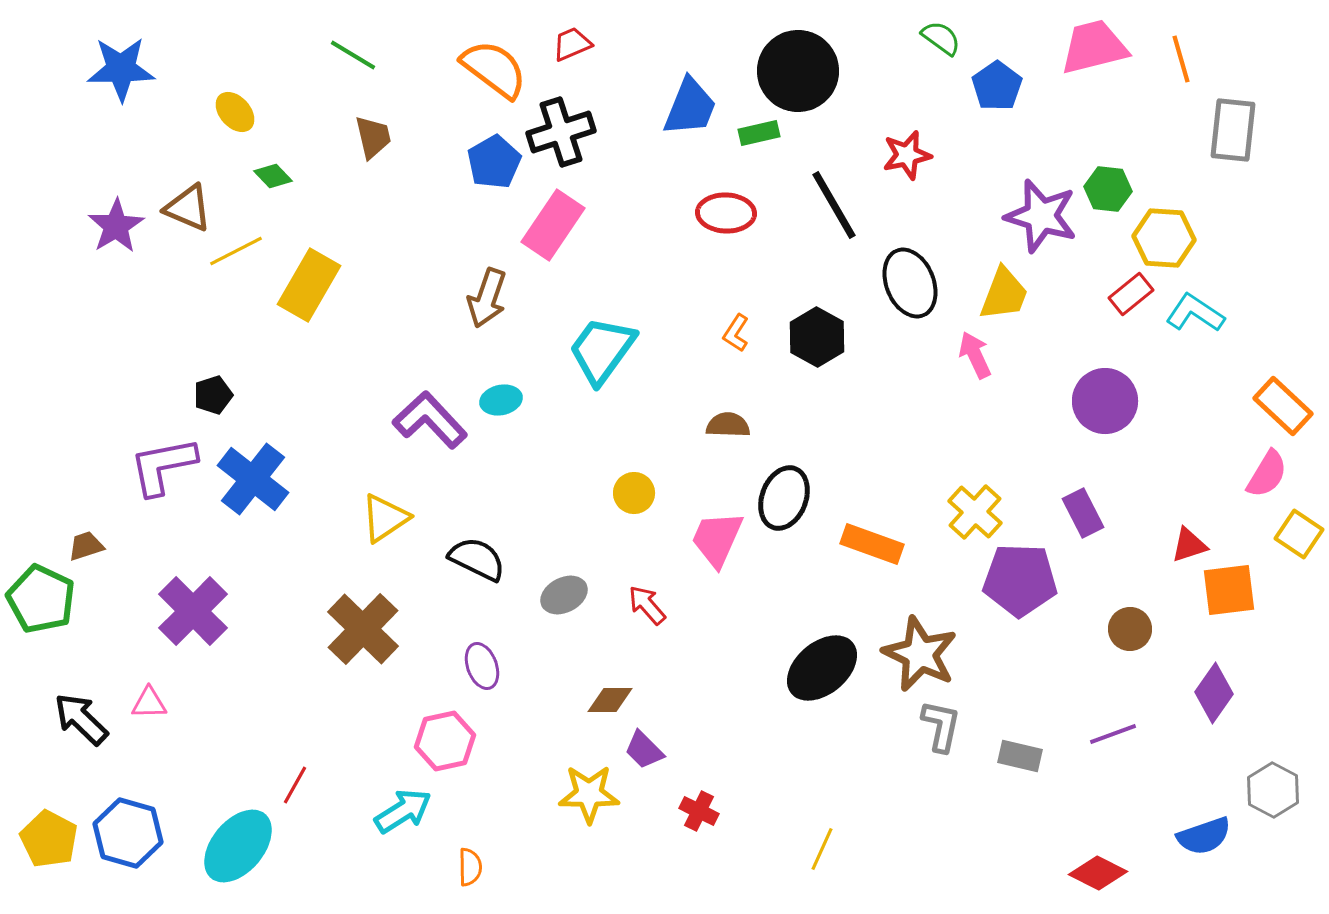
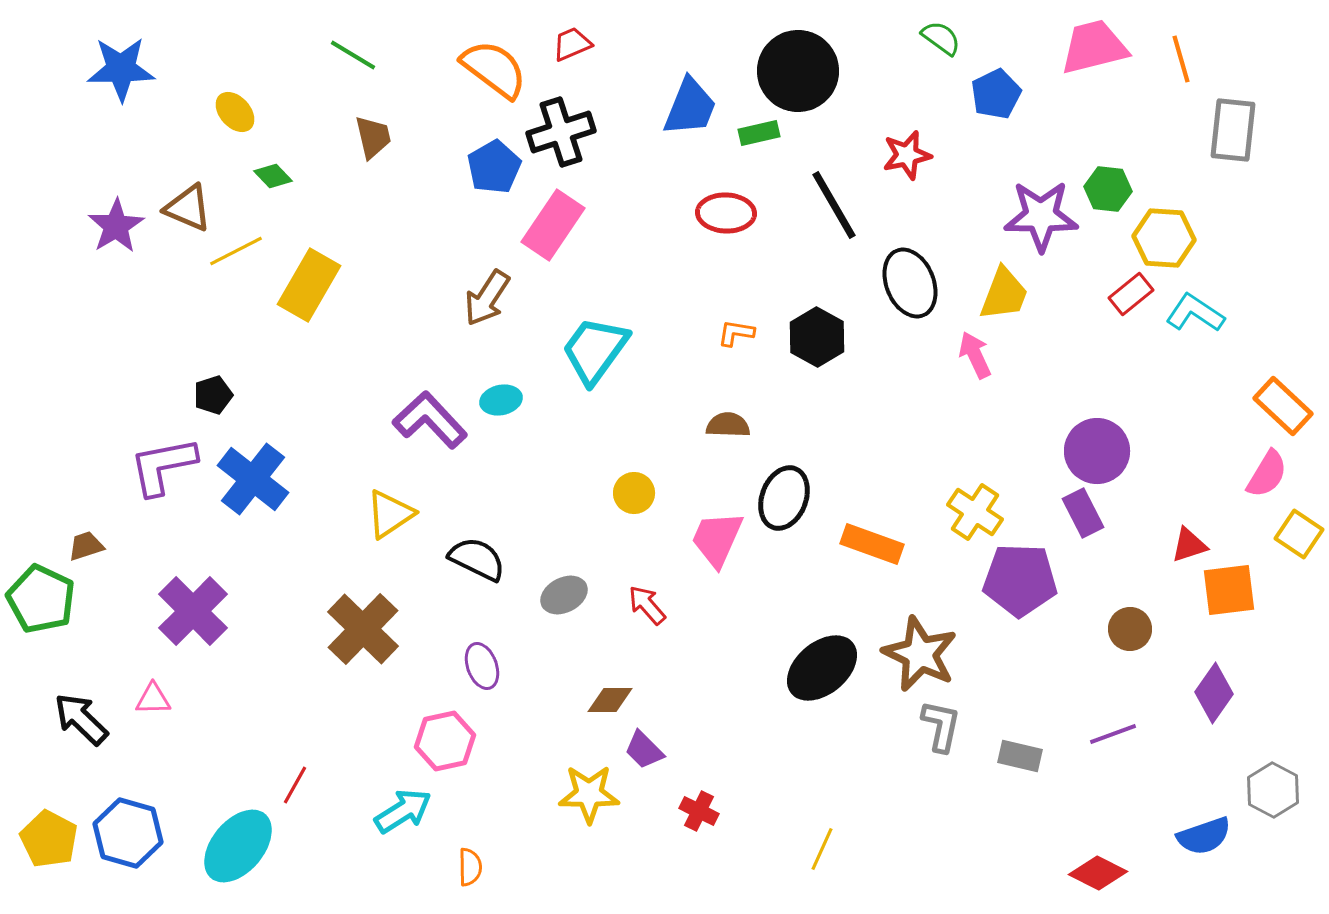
blue pentagon at (997, 86): moved 1 px left, 8 px down; rotated 9 degrees clockwise
blue pentagon at (494, 162): moved 5 px down
purple star at (1041, 216): rotated 16 degrees counterclockwise
brown arrow at (487, 298): rotated 14 degrees clockwise
orange L-shape at (736, 333): rotated 66 degrees clockwise
cyan trapezoid at (602, 350): moved 7 px left
purple circle at (1105, 401): moved 8 px left, 50 px down
yellow cross at (975, 512): rotated 8 degrees counterclockwise
yellow triangle at (385, 518): moved 5 px right, 4 px up
pink triangle at (149, 703): moved 4 px right, 4 px up
